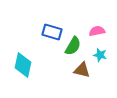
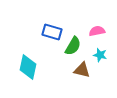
cyan diamond: moved 5 px right, 2 px down
